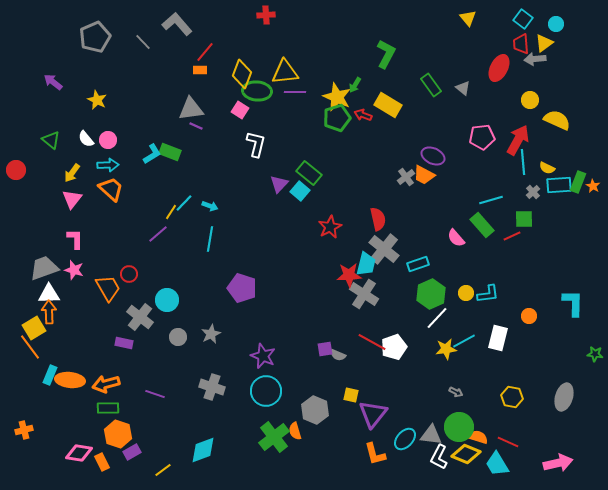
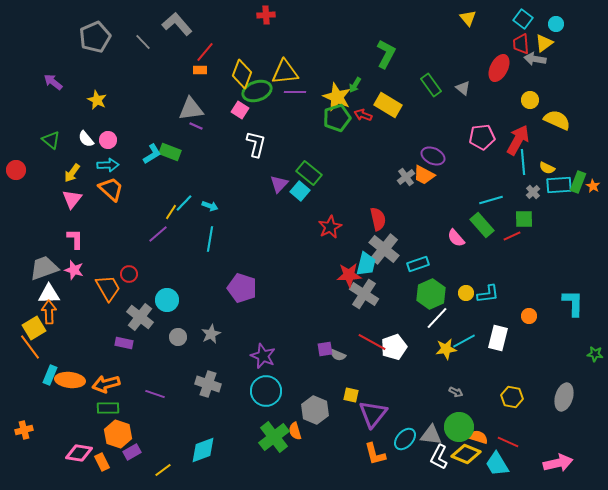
gray arrow at (535, 59): rotated 15 degrees clockwise
green ellipse at (257, 91): rotated 24 degrees counterclockwise
gray cross at (212, 387): moved 4 px left, 3 px up
